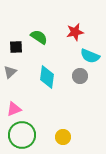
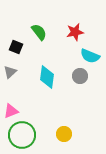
green semicircle: moved 5 px up; rotated 18 degrees clockwise
black square: rotated 24 degrees clockwise
pink triangle: moved 3 px left, 2 px down
yellow circle: moved 1 px right, 3 px up
